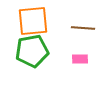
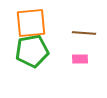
orange square: moved 2 px left, 2 px down
brown line: moved 1 px right, 5 px down
